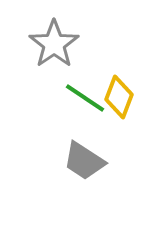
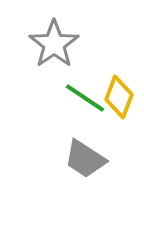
gray trapezoid: moved 1 px right, 2 px up
